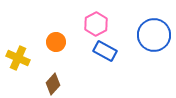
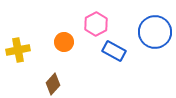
blue circle: moved 1 px right, 3 px up
orange circle: moved 8 px right
blue rectangle: moved 9 px right
yellow cross: moved 8 px up; rotated 35 degrees counterclockwise
